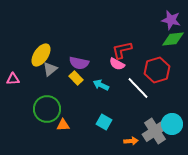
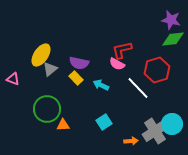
pink triangle: rotated 24 degrees clockwise
cyan square: rotated 28 degrees clockwise
